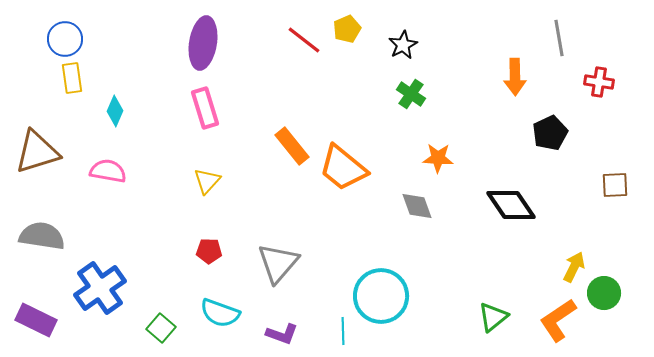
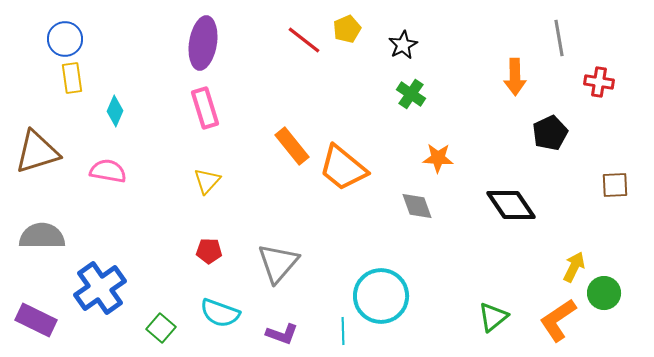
gray semicircle: rotated 9 degrees counterclockwise
